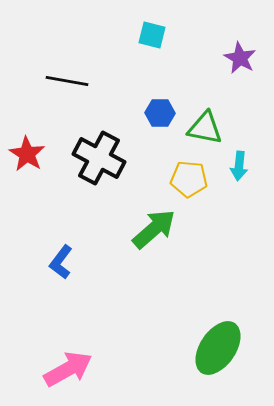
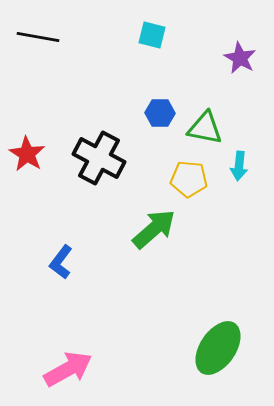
black line: moved 29 px left, 44 px up
